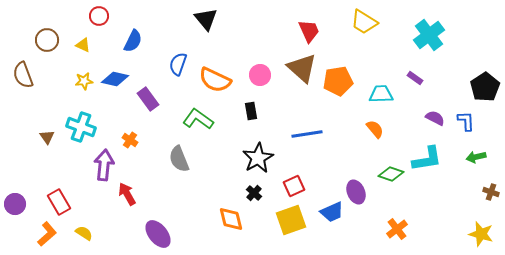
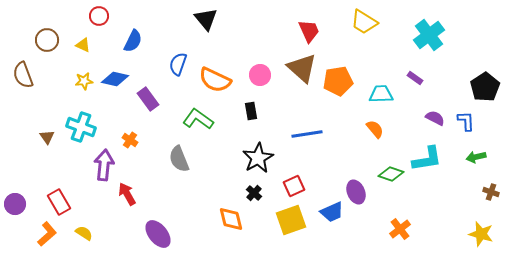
orange cross at (397, 229): moved 3 px right
